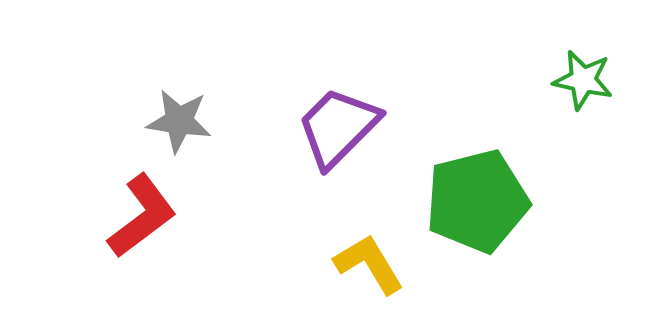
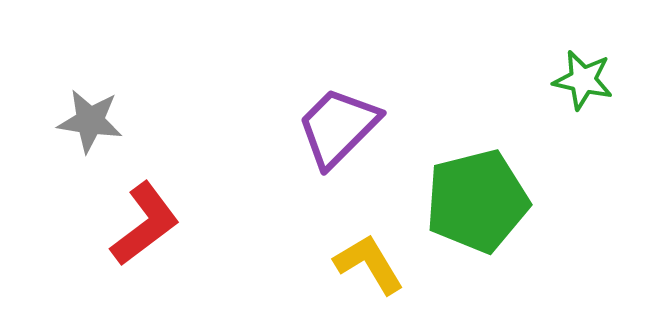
gray star: moved 89 px left
red L-shape: moved 3 px right, 8 px down
